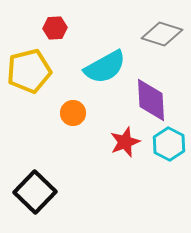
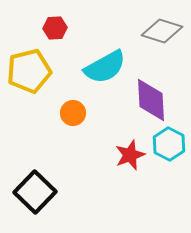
gray diamond: moved 3 px up
red star: moved 5 px right, 13 px down
